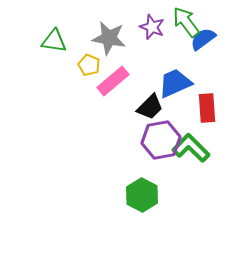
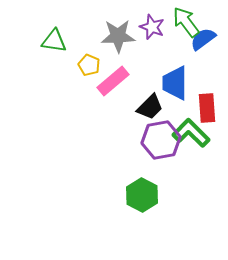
gray star: moved 9 px right, 2 px up; rotated 12 degrees counterclockwise
blue trapezoid: rotated 66 degrees counterclockwise
green L-shape: moved 15 px up
